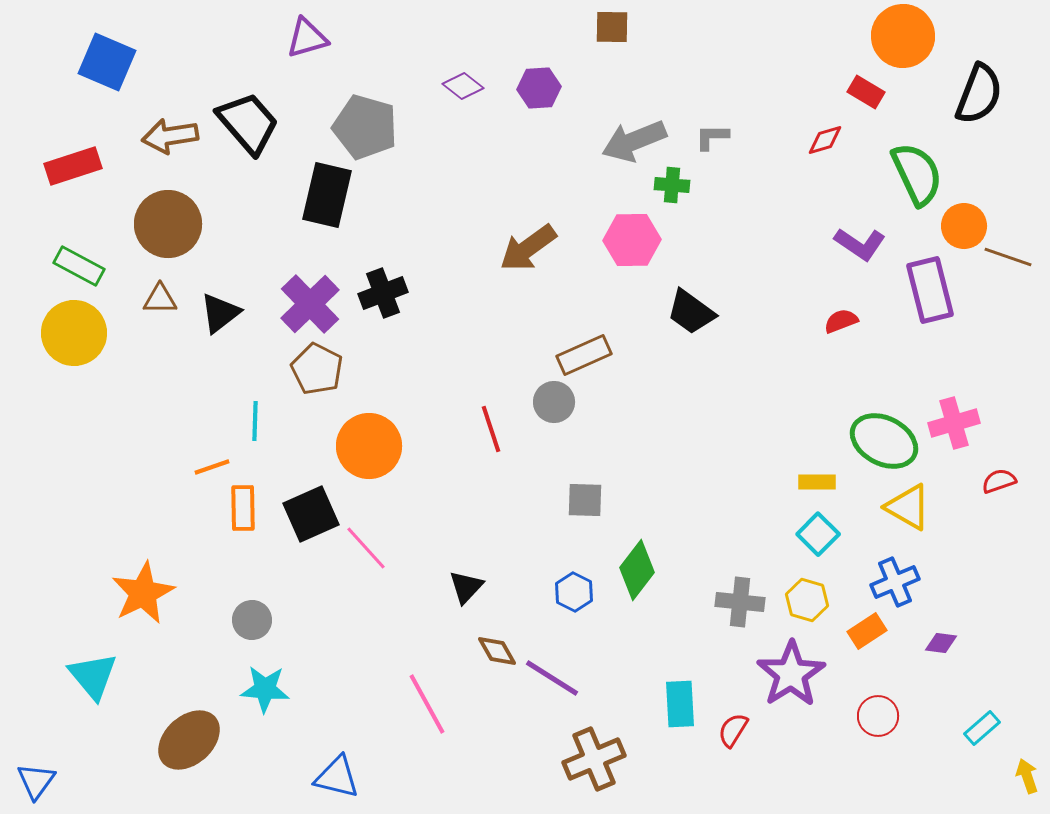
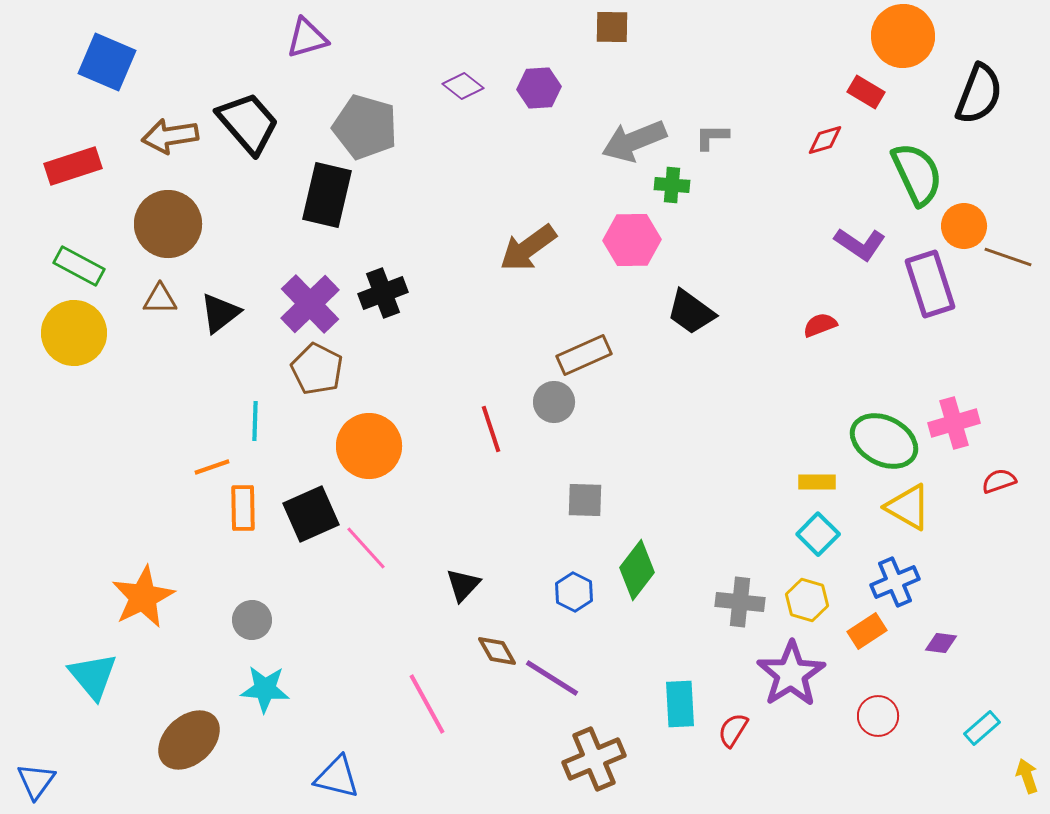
purple rectangle at (930, 290): moved 6 px up; rotated 4 degrees counterclockwise
red semicircle at (841, 321): moved 21 px left, 4 px down
black triangle at (466, 587): moved 3 px left, 2 px up
orange star at (143, 593): moved 4 px down
